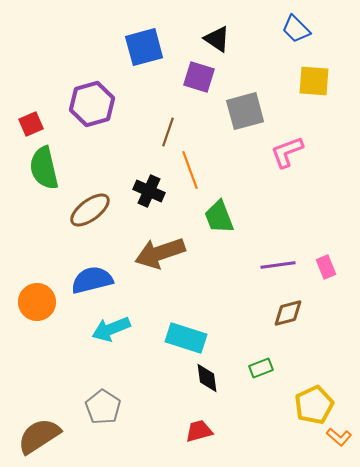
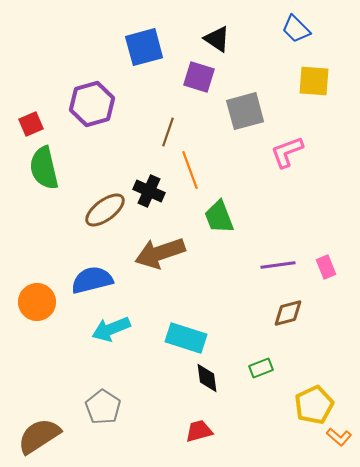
brown ellipse: moved 15 px right
